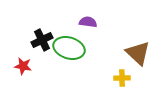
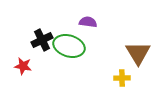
green ellipse: moved 2 px up
brown triangle: rotated 16 degrees clockwise
